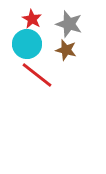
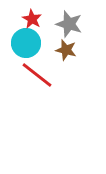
cyan circle: moved 1 px left, 1 px up
